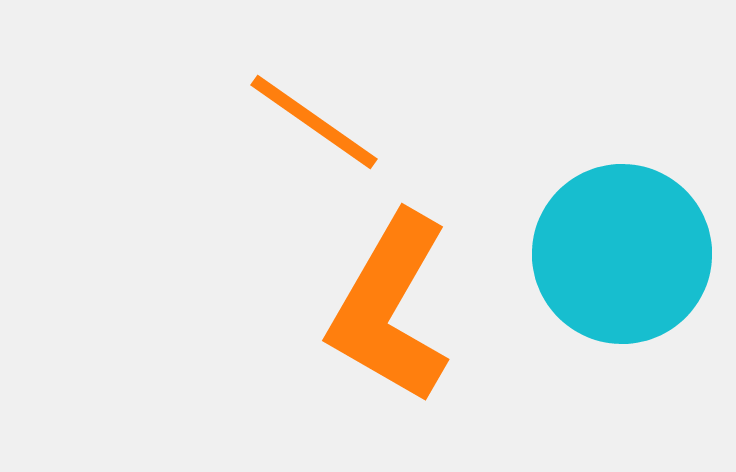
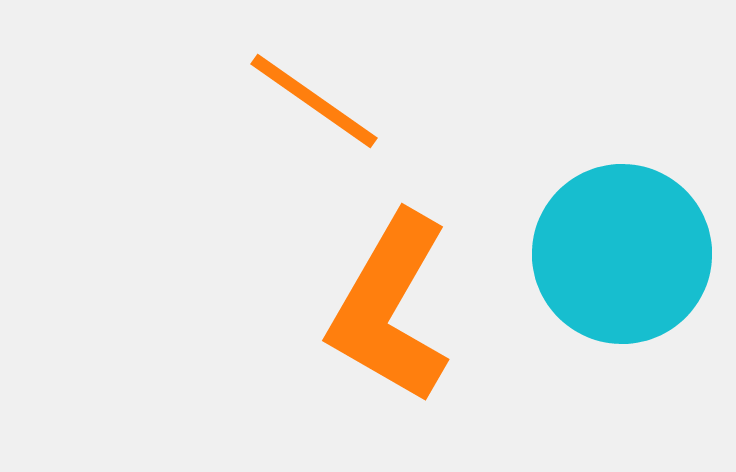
orange line: moved 21 px up
